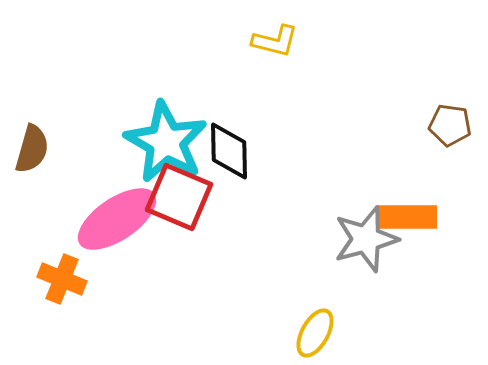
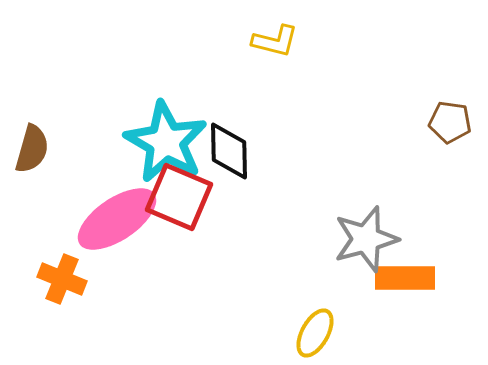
brown pentagon: moved 3 px up
orange rectangle: moved 2 px left, 61 px down
